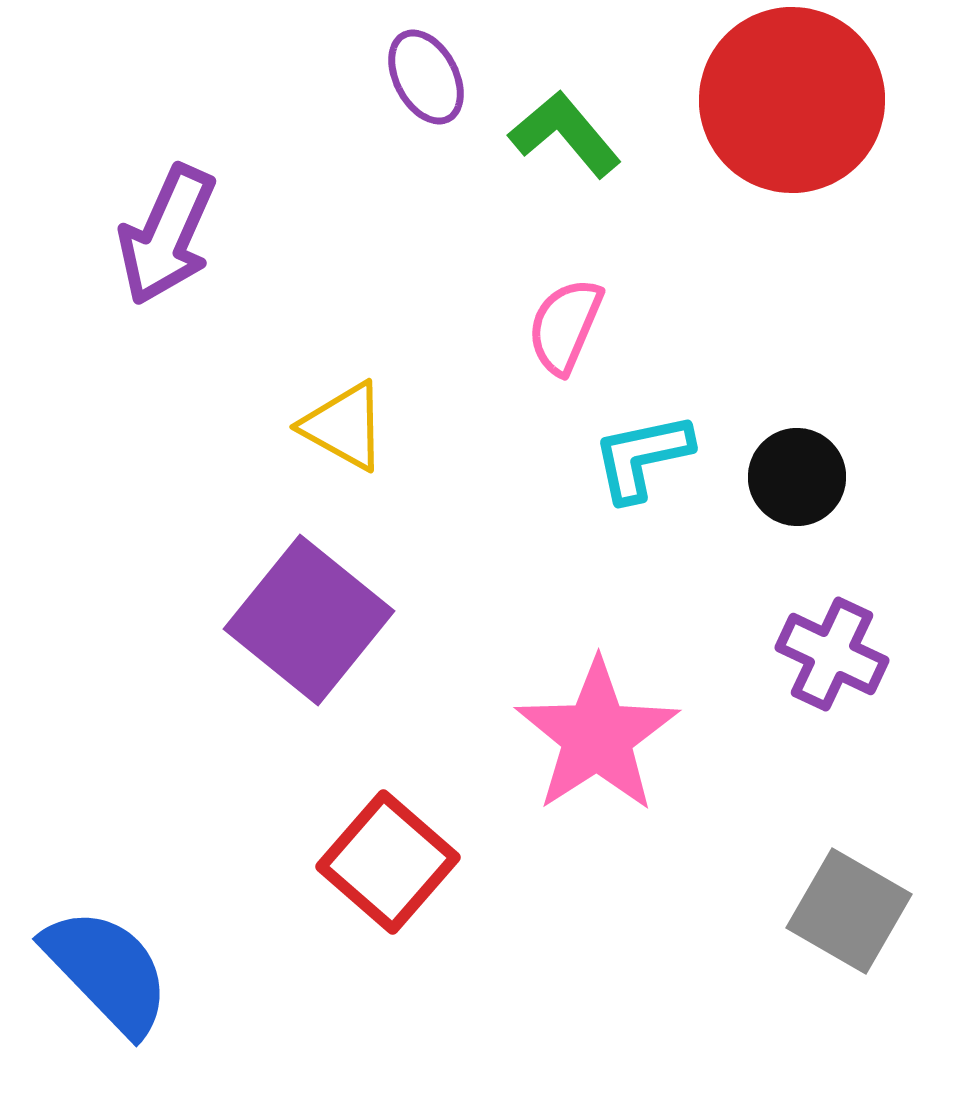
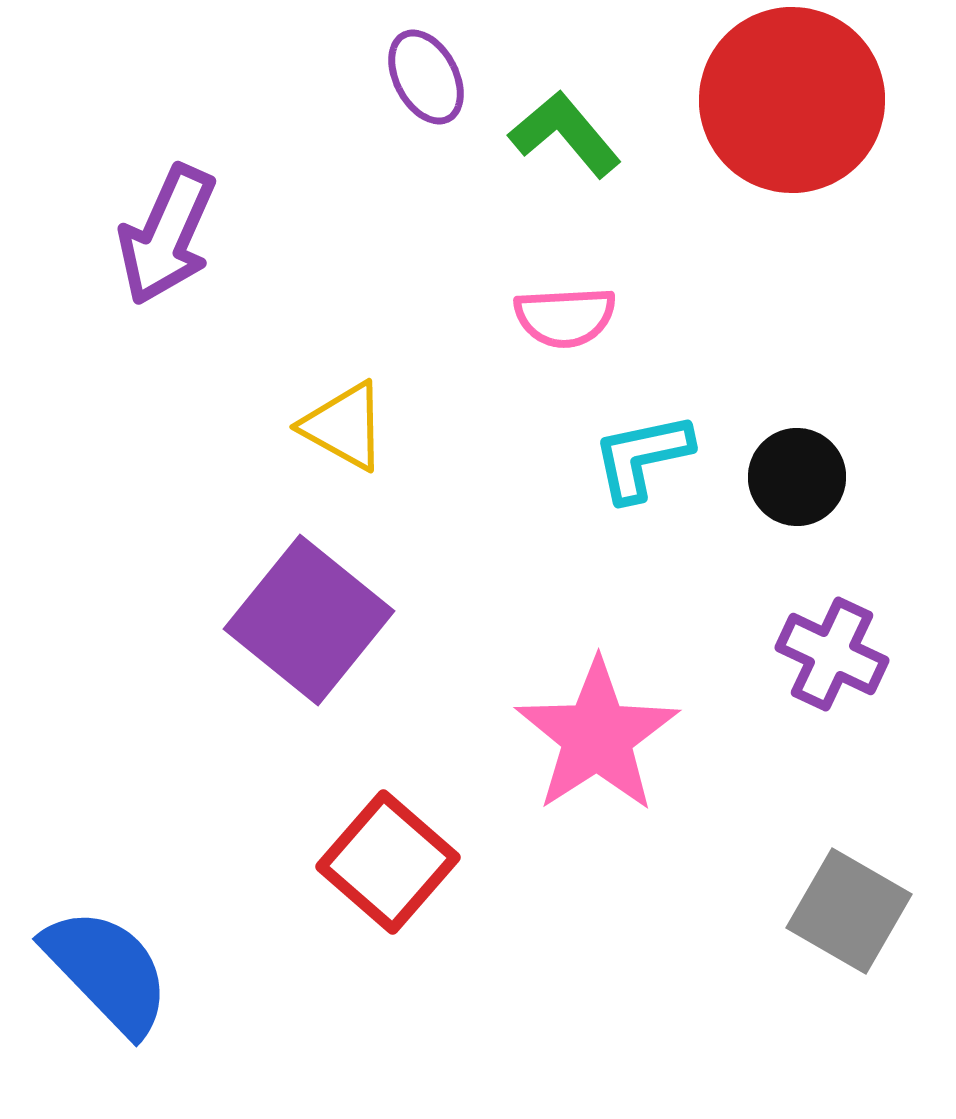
pink semicircle: moved 9 px up; rotated 116 degrees counterclockwise
